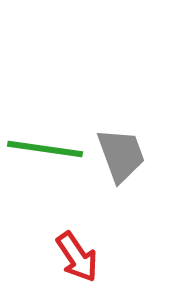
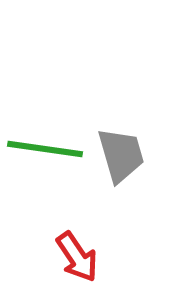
gray trapezoid: rotated 4 degrees clockwise
